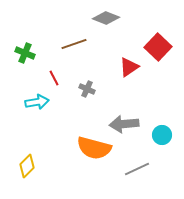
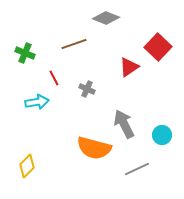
gray arrow: rotated 68 degrees clockwise
